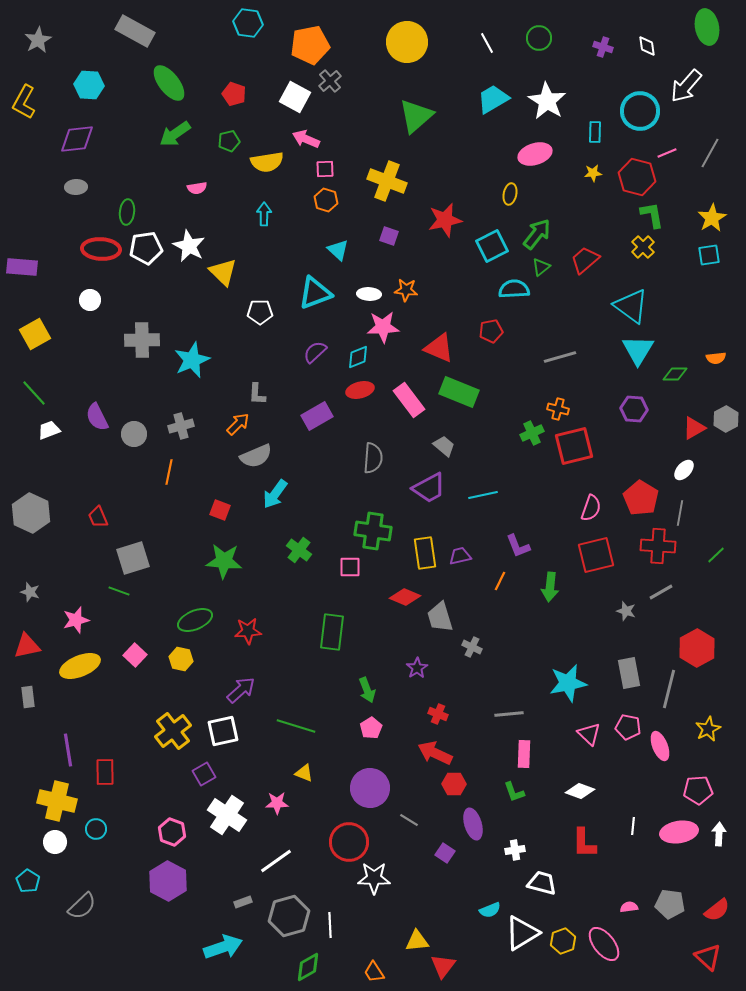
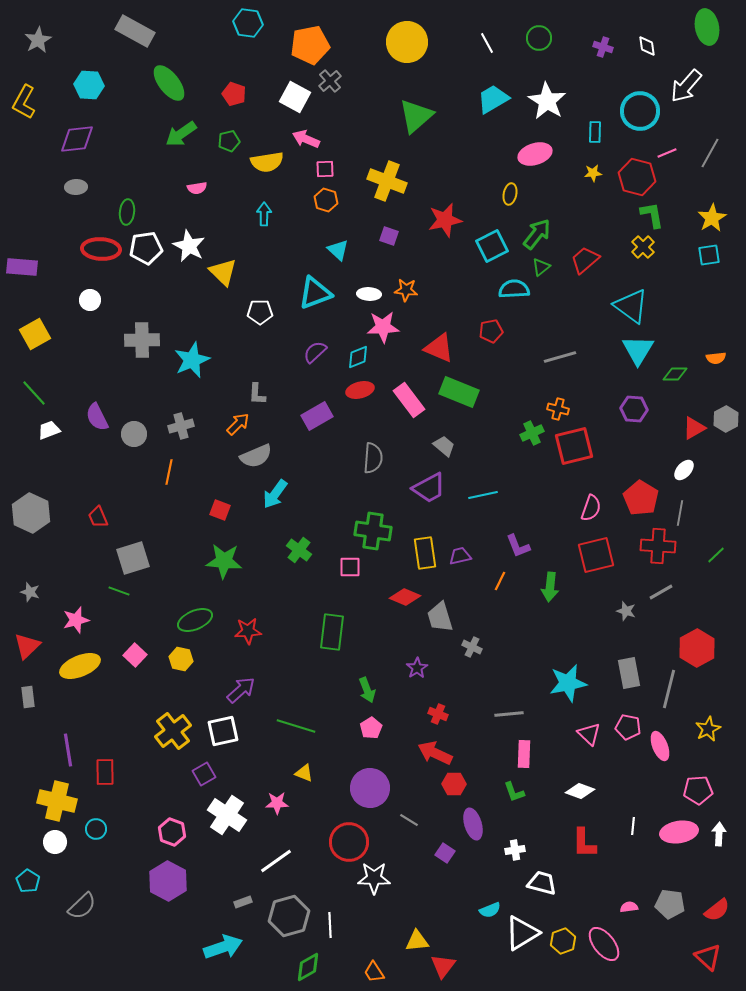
green arrow at (175, 134): moved 6 px right
red triangle at (27, 646): rotated 32 degrees counterclockwise
